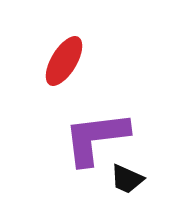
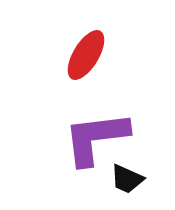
red ellipse: moved 22 px right, 6 px up
